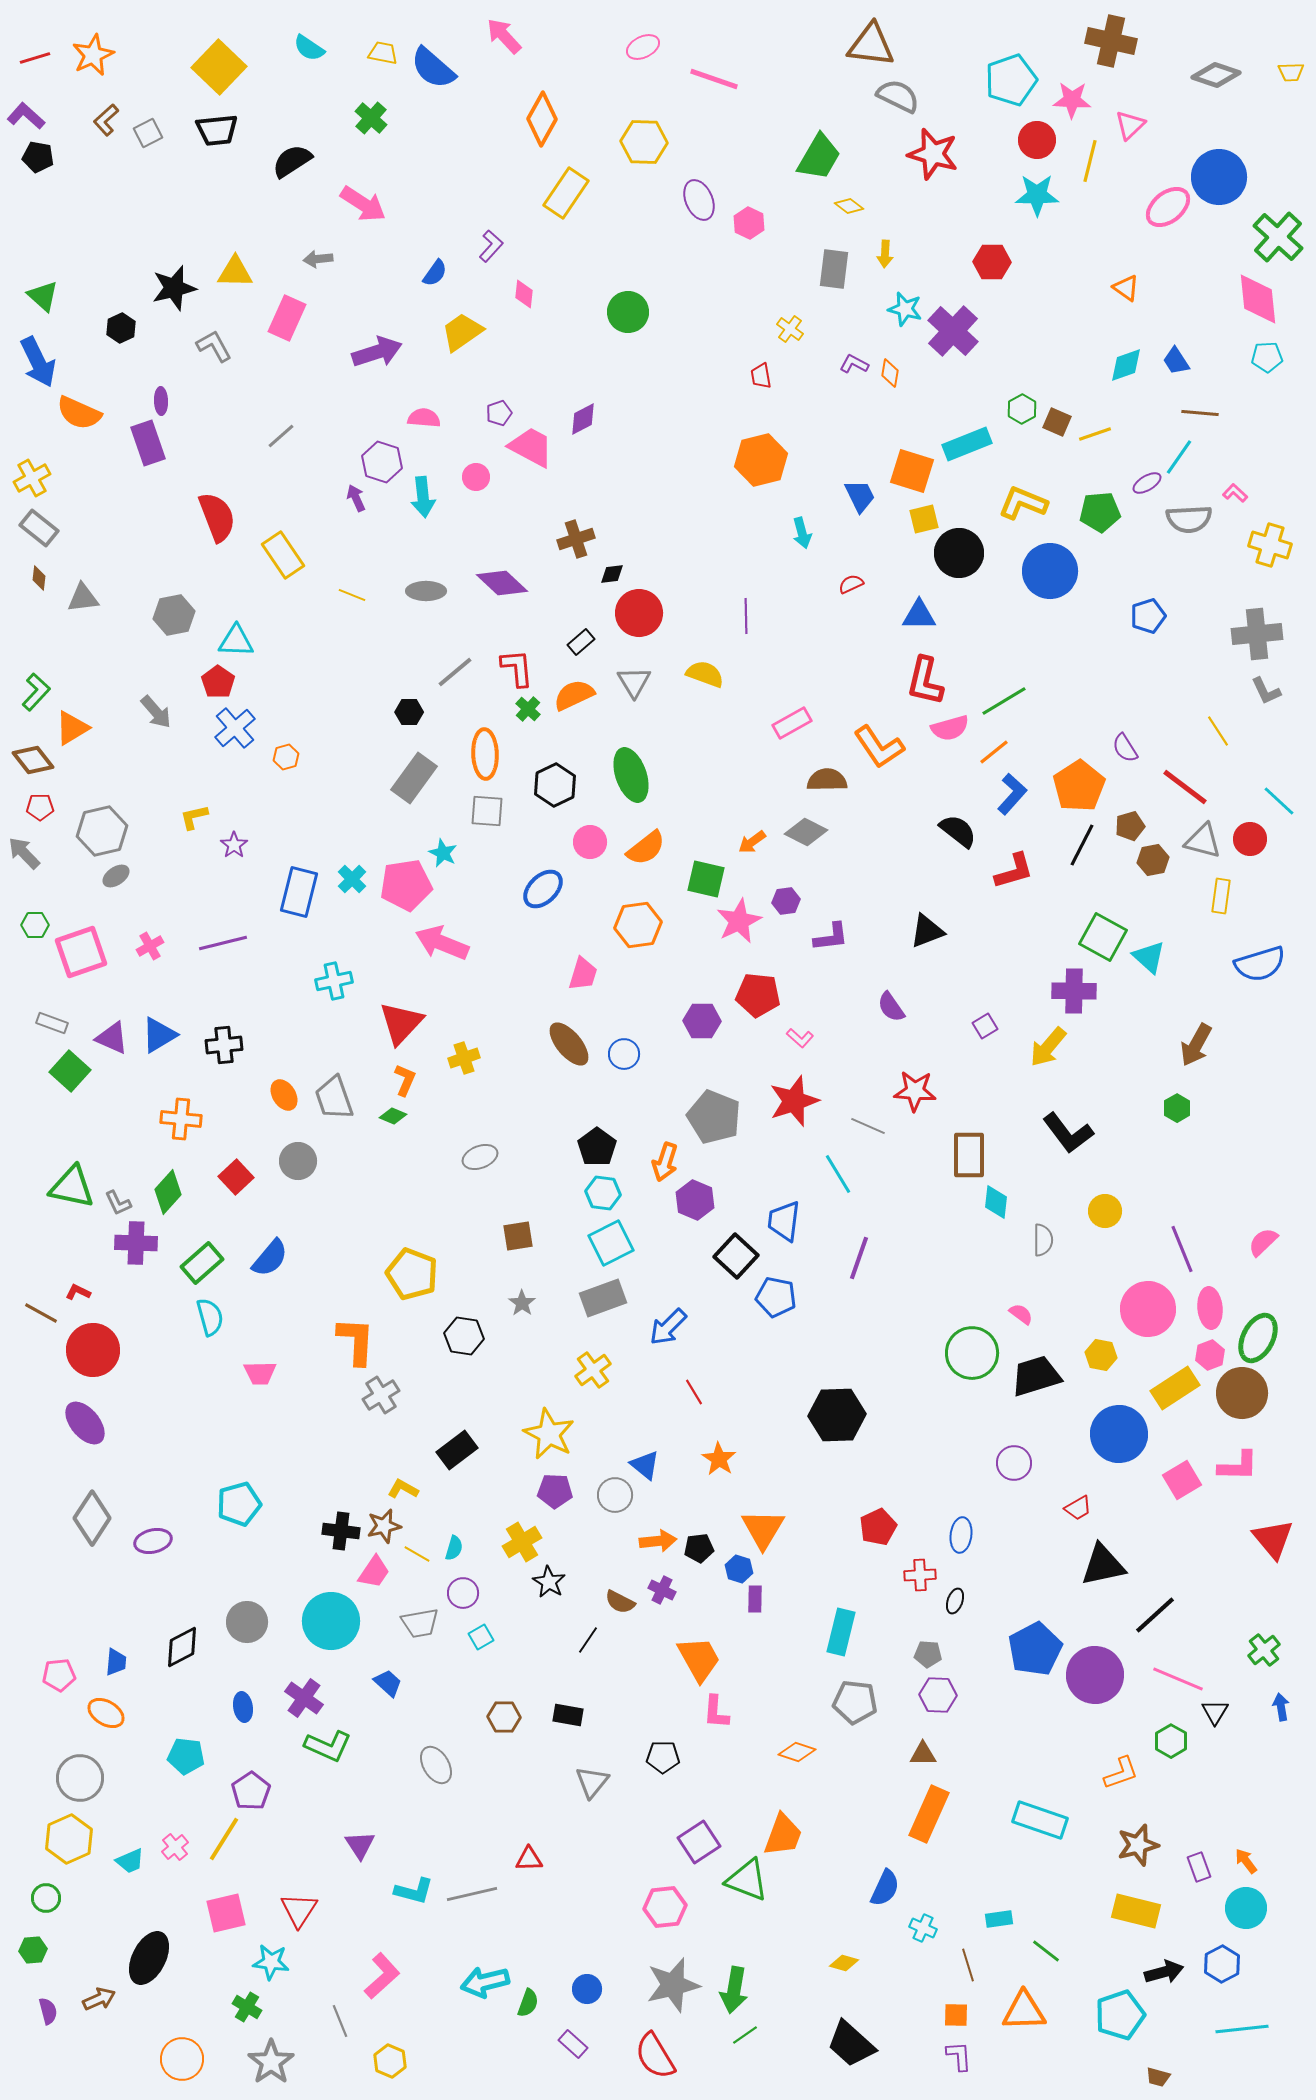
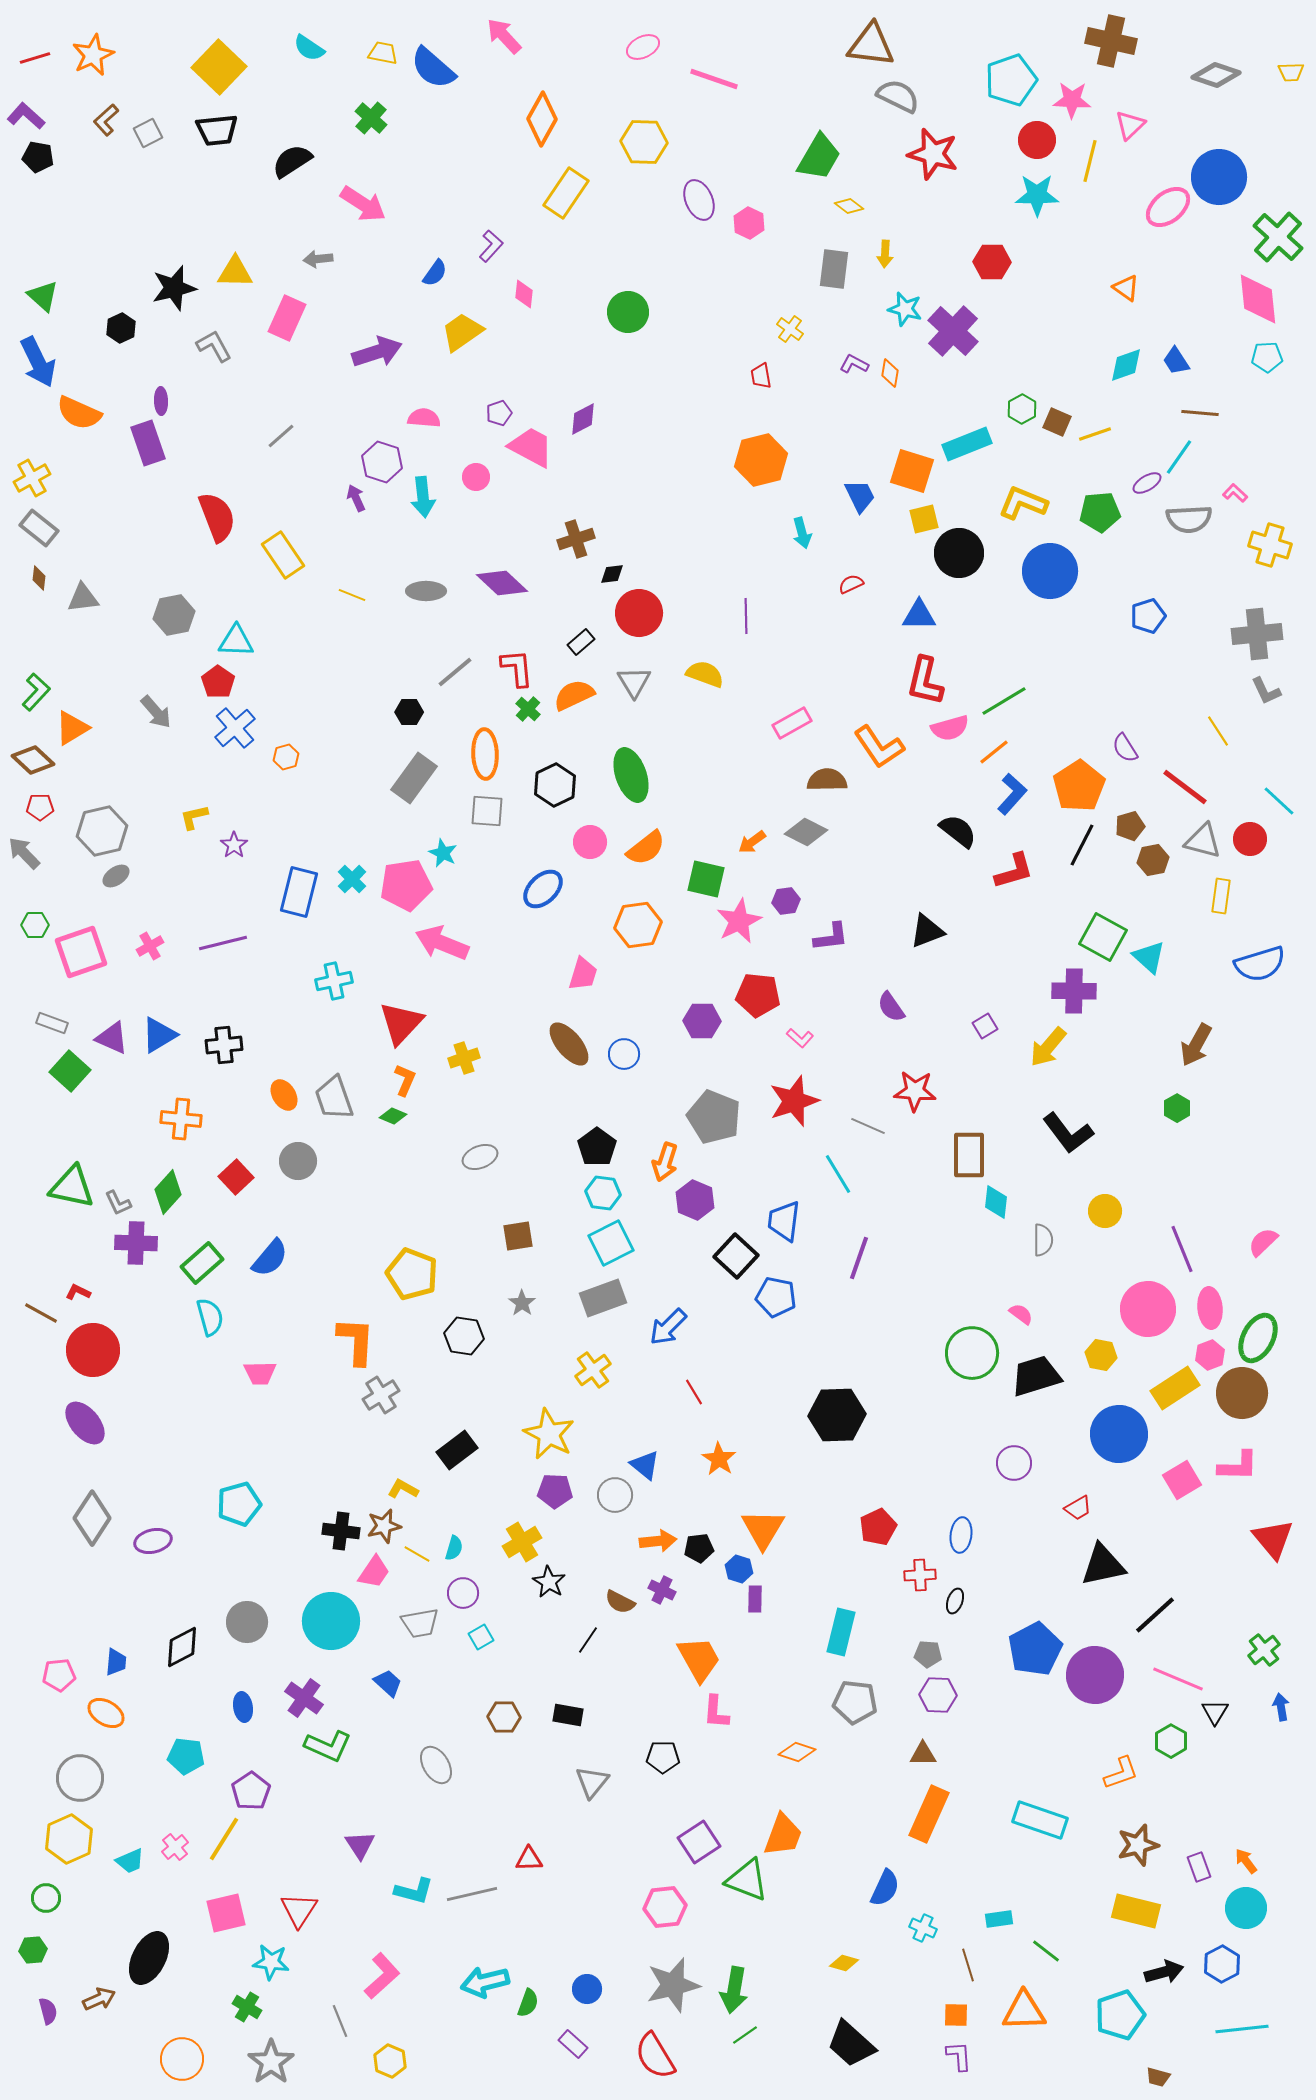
brown diamond at (33, 760): rotated 9 degrees counterclockwise
